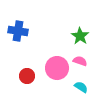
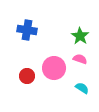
blue cross: moved 9 px right, 1 px up
pink semicircle: moved 2 px up
pink circle: moved 3 px left
cyan semicircle: moved 1 px right, 1 px down
